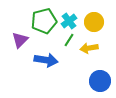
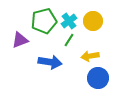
yellow circle: moved 1 px left, 1 px up
purple triangle: rotated 24 degrees clockwise
yellow arrow: moved 1 px right, 8 px down
blue arrow: moved 4 px right, 2 px down
blue circle: moved 2 px left, 3 px up
